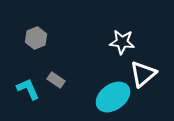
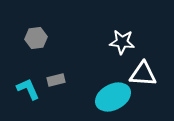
gray hexagon: rotated 15 degrees clockwise
white triangle: rotated 44 degrees clockwise
gray rectangle: rotated 48 degrees counterclockwise
cyan ellipse: rotated 8 degrees clockwise
